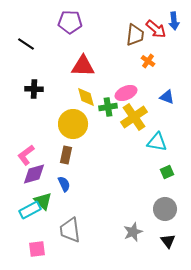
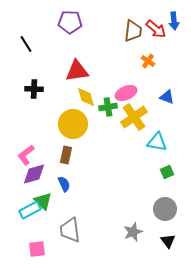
brown trapezoid: moved 2 px left, 4 px up
black line: rotated 24 degrees clockwise
red triangle: moved 6 px left, 5 px down; rotated 10 degrees counterclockwise
